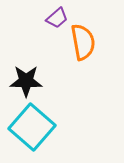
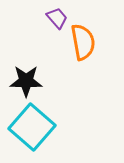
purple trapezoid: rotated 90 degrees counterclockwise
